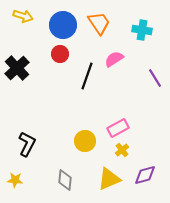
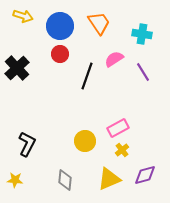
blue circle: moved 3 px left, 1 px down
cyan cross: moved 4 px down
purple line: moved 12 px left, 6 px up
